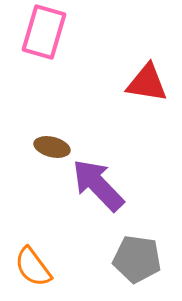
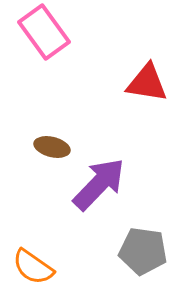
pink rectangle: rotated 52 degrees counterclockwise
purple arrow: moved 1 px right, 1 px up; rotated 88 degrees clockwise
gray pentagon: moved 6 px right, 8 px up
orange semicircle: rotated 18 degrees counterclockwise
